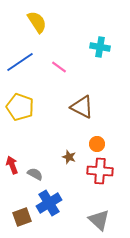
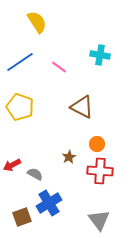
cyan cross: moved 8 px down
brown star: rotated 24 degrees clockwise
red arrow: rotated 96 degrees counterclockwise
gray triangle: rotated 10 degrees clockwise
